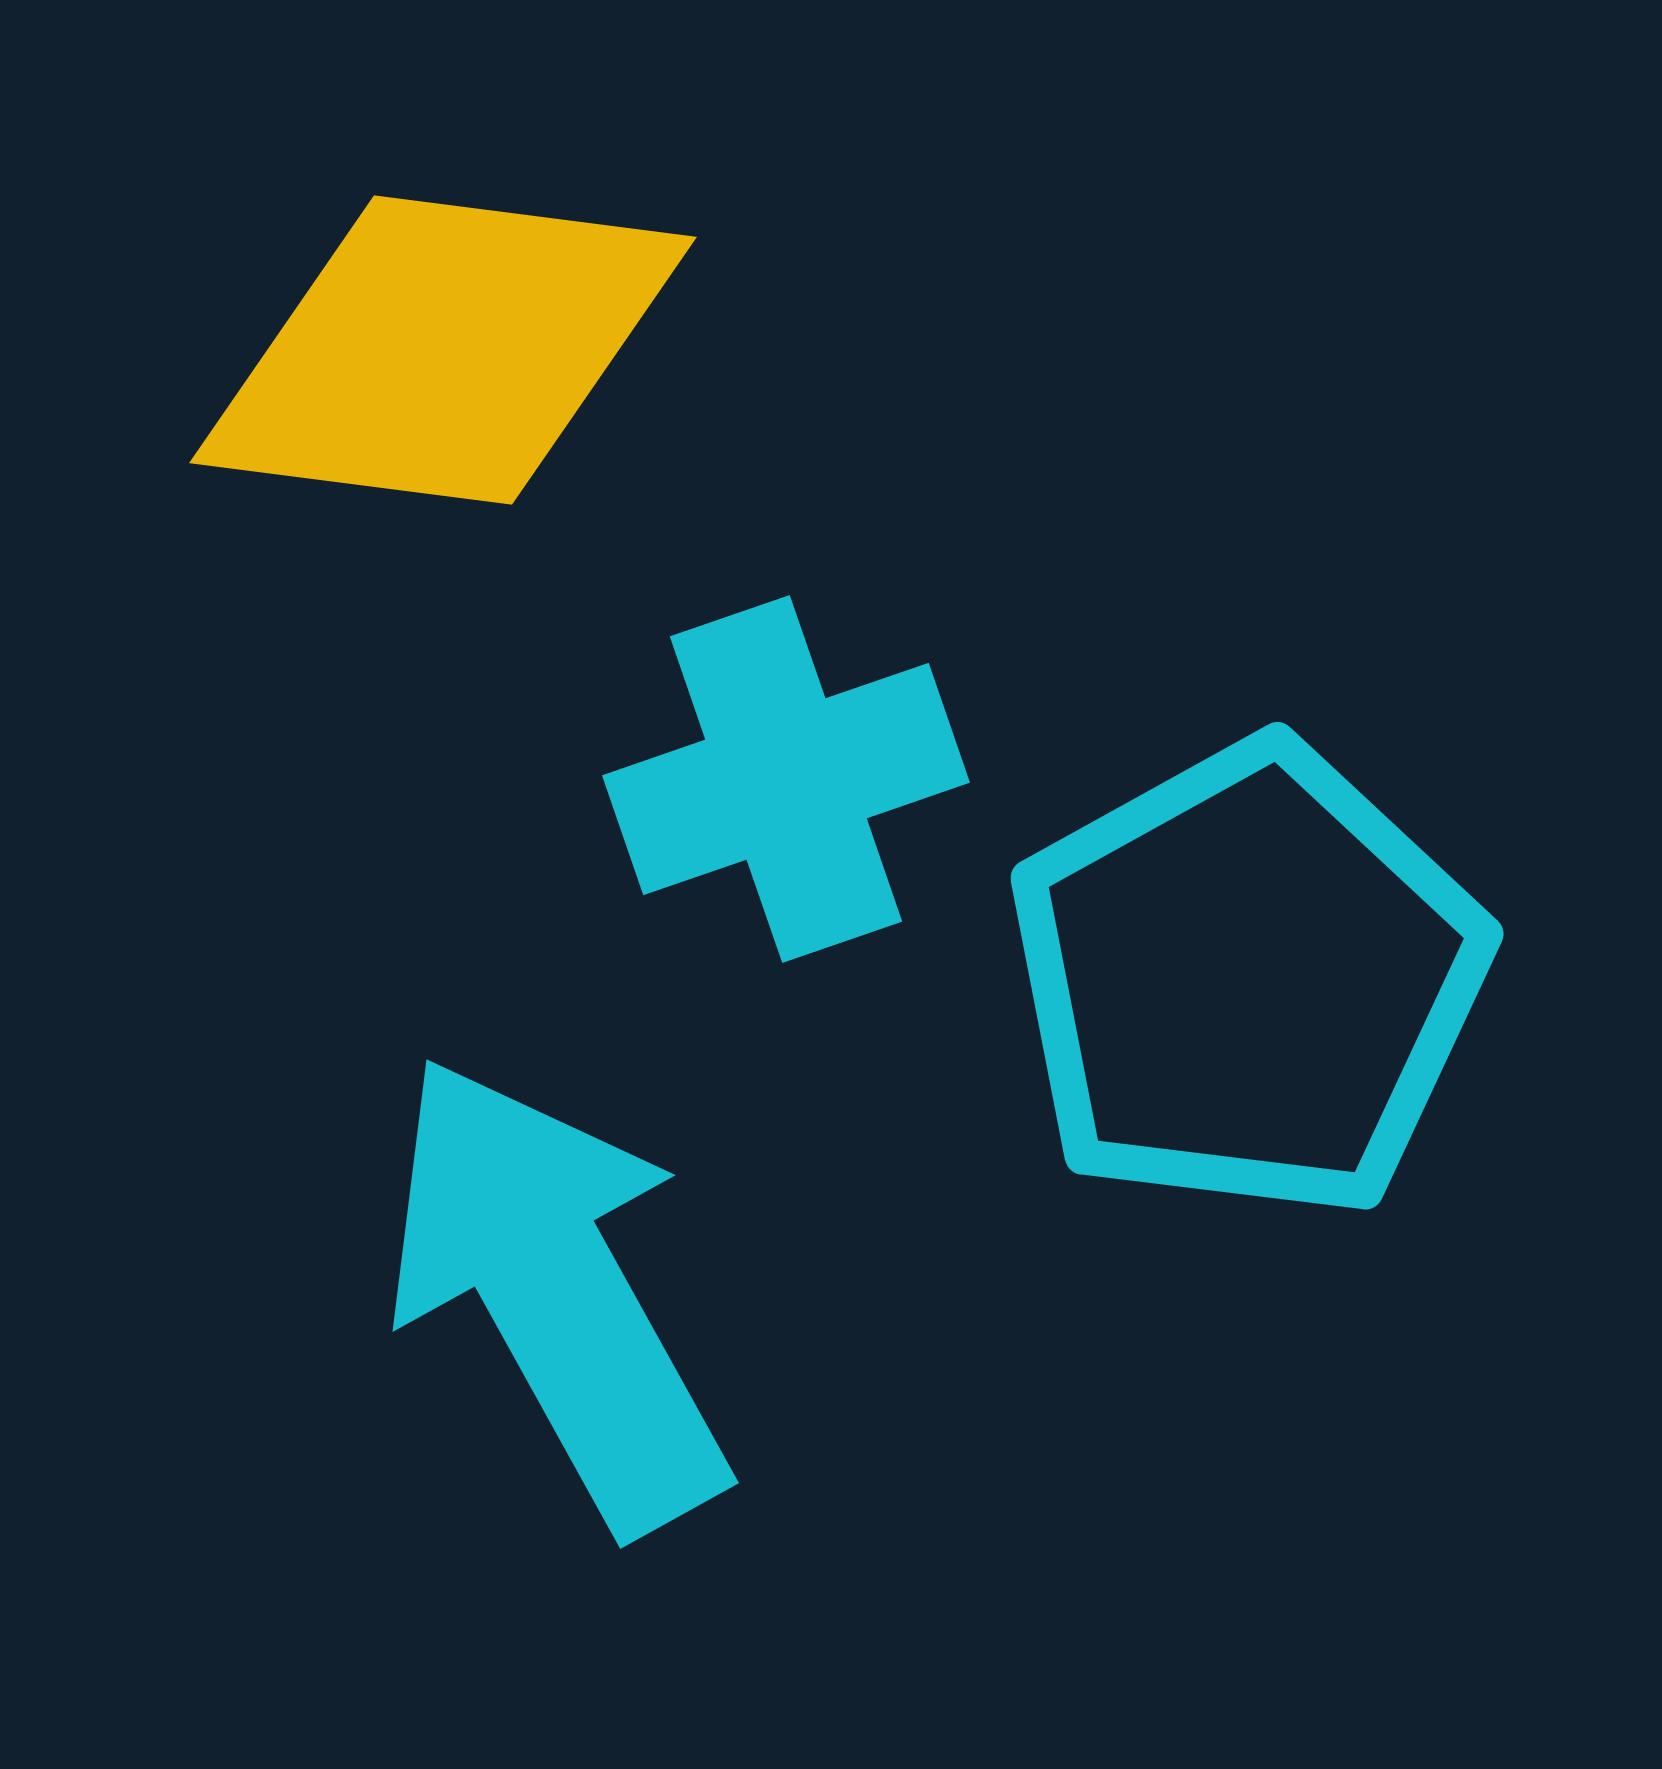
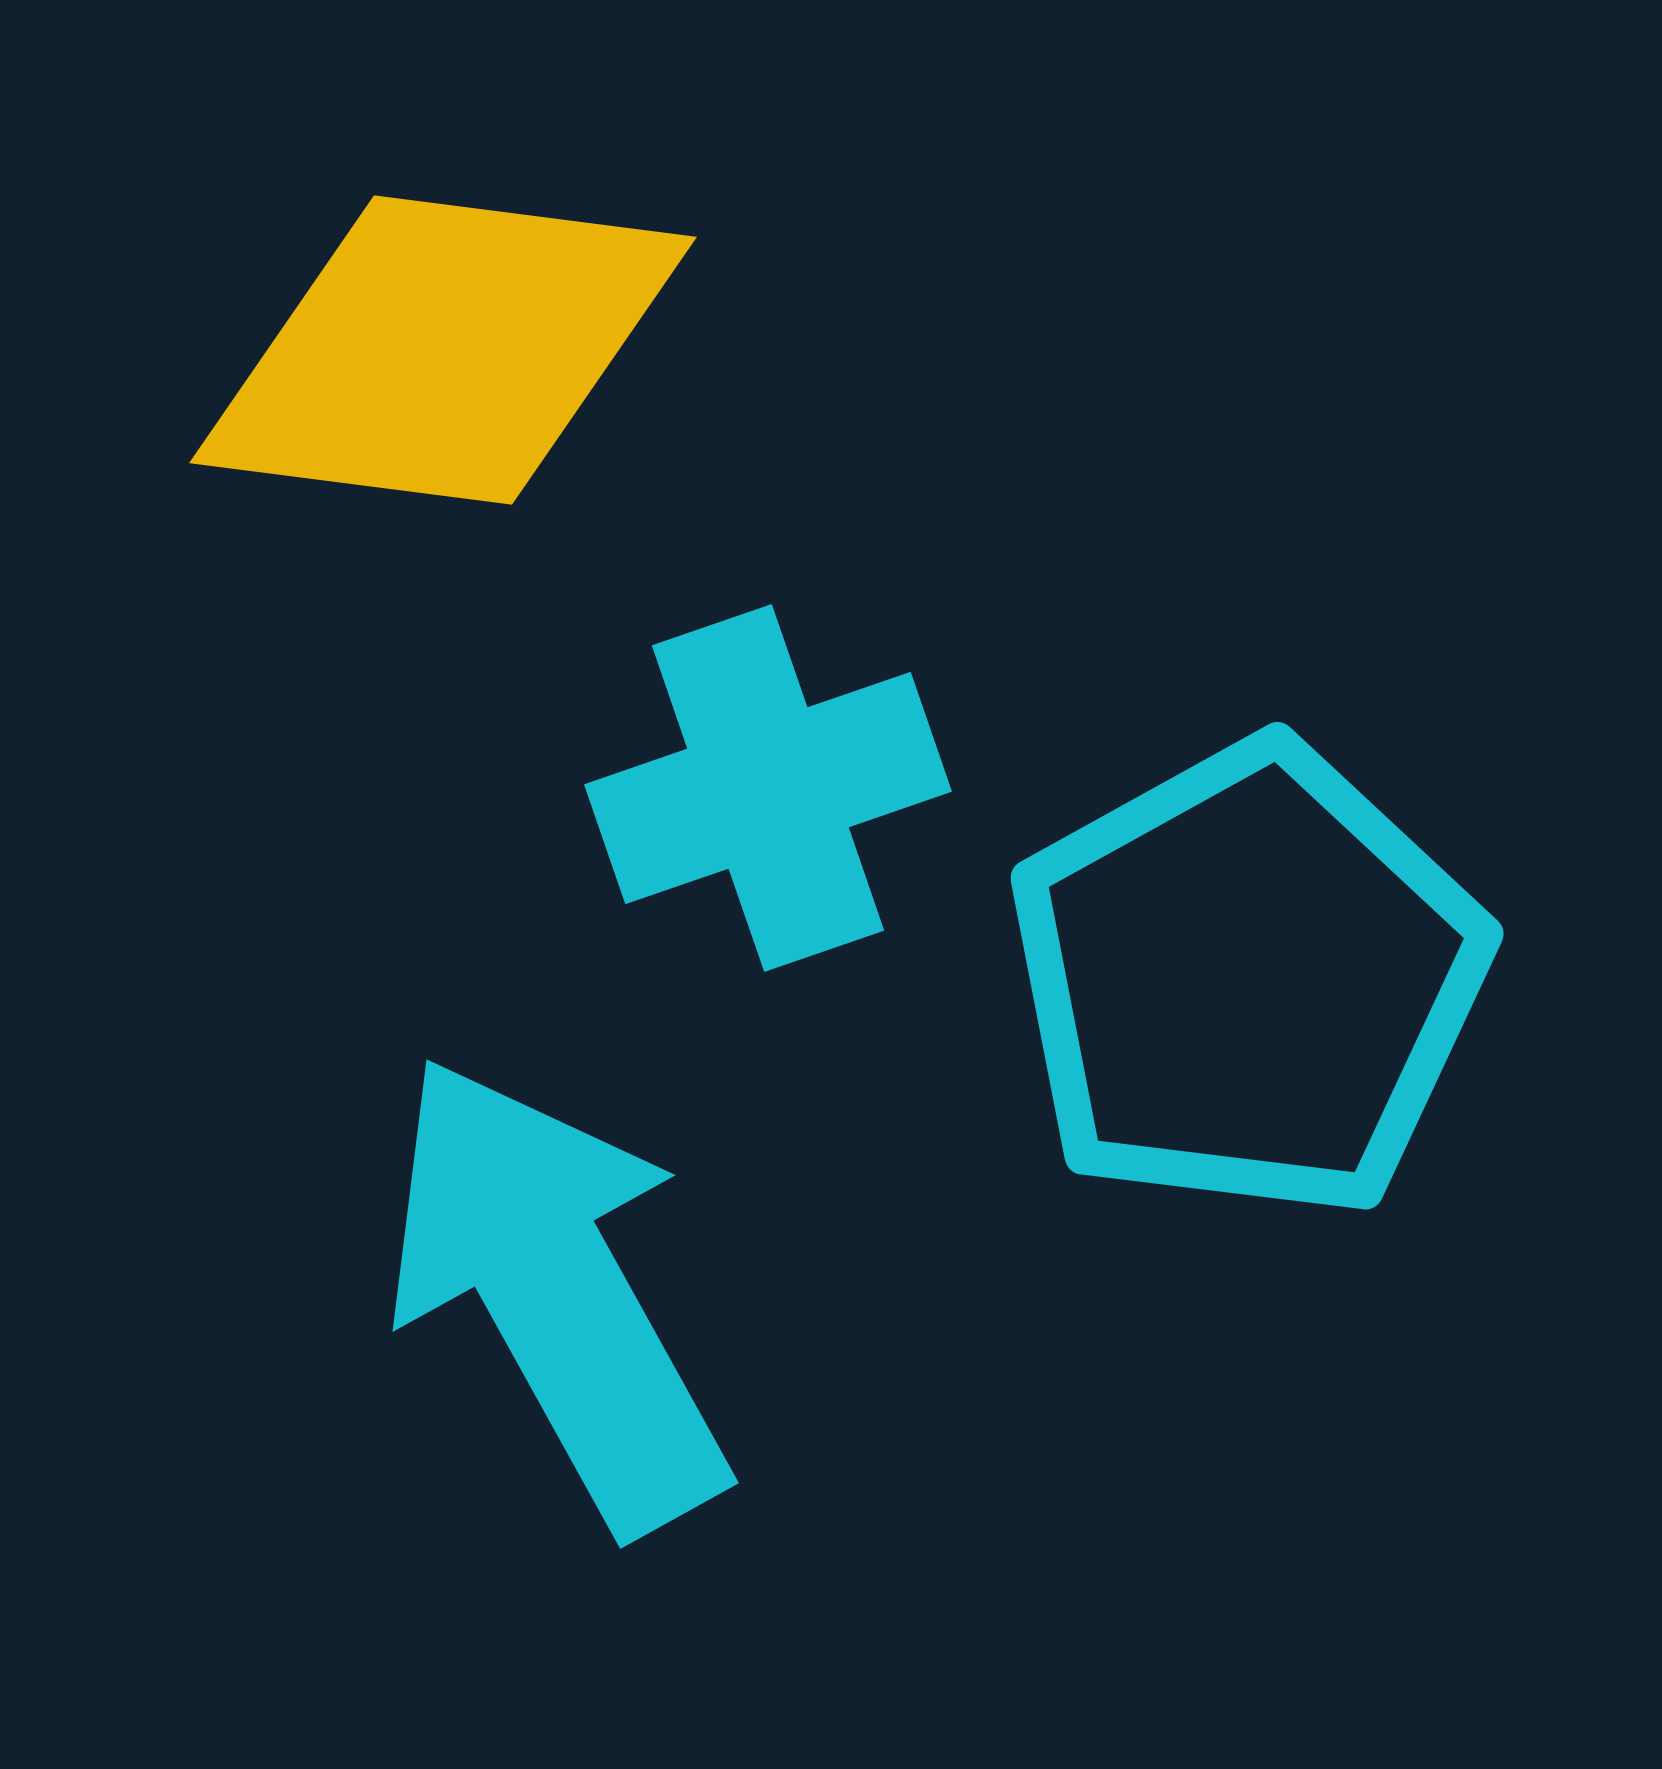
cyan cross: moved 18 px left, 9 px down
